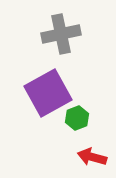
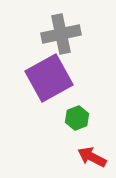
purple square: moved 1 px right, 15 px up
red arrow: rotated 12 degrees clockwise
